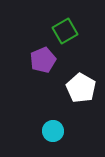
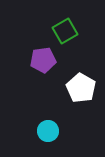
purple pentagon: rotated 15 degrees clockwise
cyan circle: moved 5 px left
